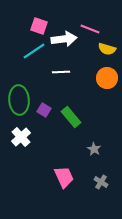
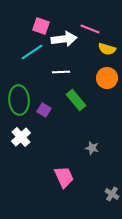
pink square: moved 2 px right
cyan line: moved 2 px left, 1 px down
green rectangle: moved 5 px right, 17 px up
gray star: moved 2 px left, 1 px up; rotated 16 degrees counterclockwise
gray cross: moved 11 px right, 12 px down
